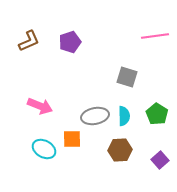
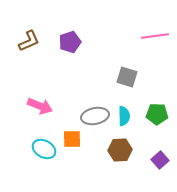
green pentagon: rotated 30 degrees counterclockwise
